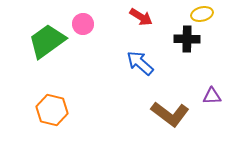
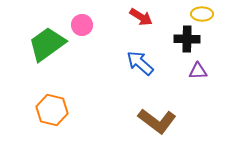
yellow ellipse: rotated 15 degrees clockwise
pink circle: moved 1 px left, 1 px down
green trapezoid: moved 3 px down
purple triangle: moved 14 px left, 25 px up
brown L-shape: moved 13 px left, 7 px down
